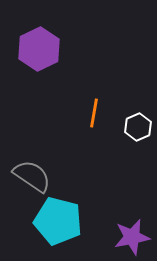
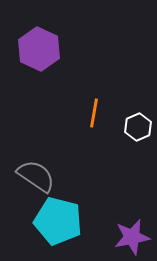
purple hexagon: rotated 9 degrees counterclockwise
gray semicircle: moved 4 px right
